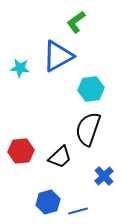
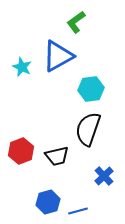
cyan star: moved 2 px right, 1 px up; rotated 18 degrees clockwise
red hexagon: rotated 15 degrees counterclockwise
black trapezoid: moved 3 px left, 1 px up; rotated 30 degrees clockwise
